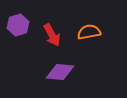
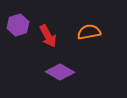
red arrow: moved 4 px left, 1 px down
purple diamond: rotated 24 degrees clockwise
